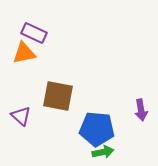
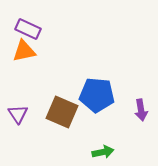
purple rectangle: moved 6 px left, 4 px up
orange triangle: moved 2 px up
brown square: moved 4 px right, 16 px down; rotated 12 degrees clockwise
purple triangle: moved 3 px left, 2 px up; rotated 15 degrees clockwise
blue pentagon: moved 34 px up
